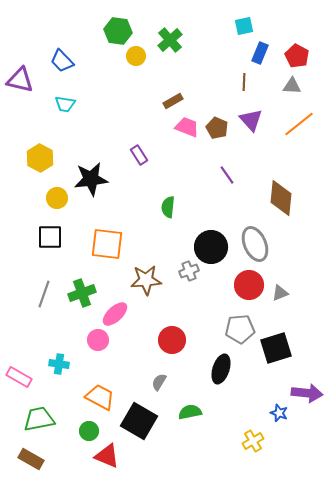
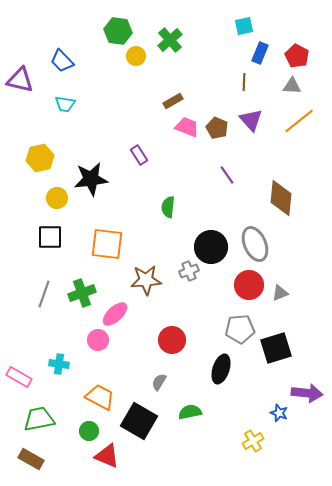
orange line at (299, 124): moved 3 px up
yellow hexagon at (40, 158): rotated 20 degrees clockwise
